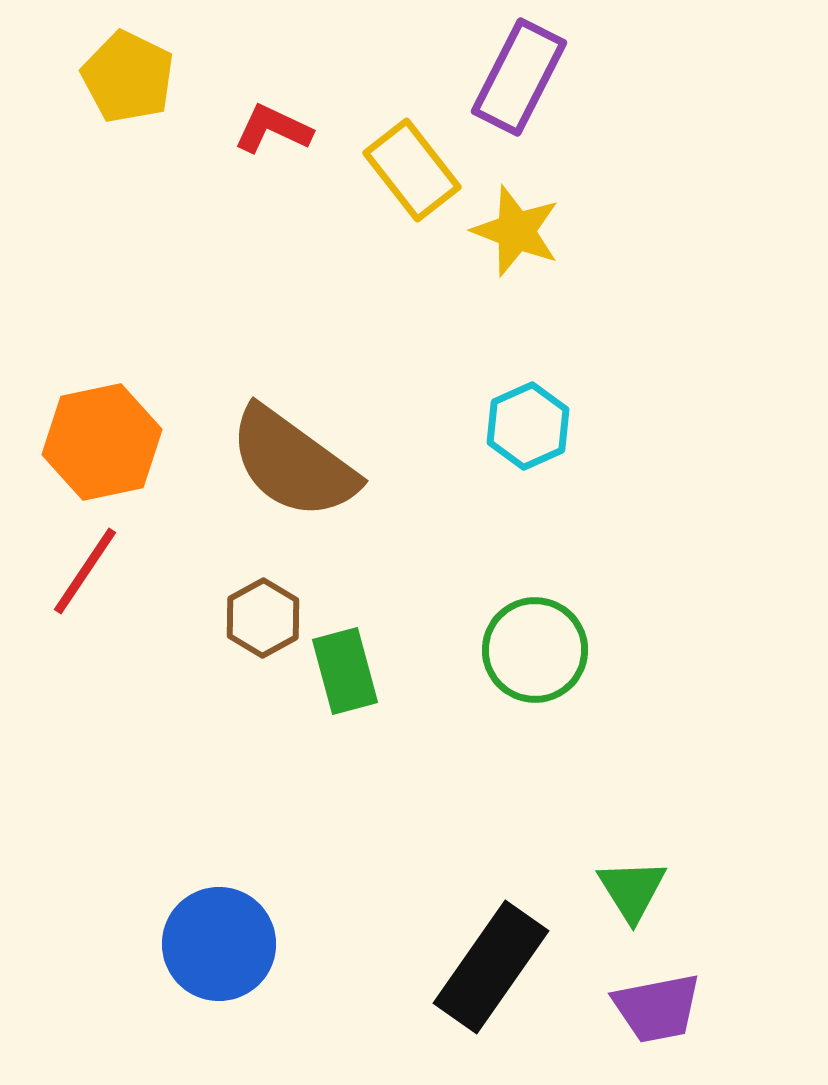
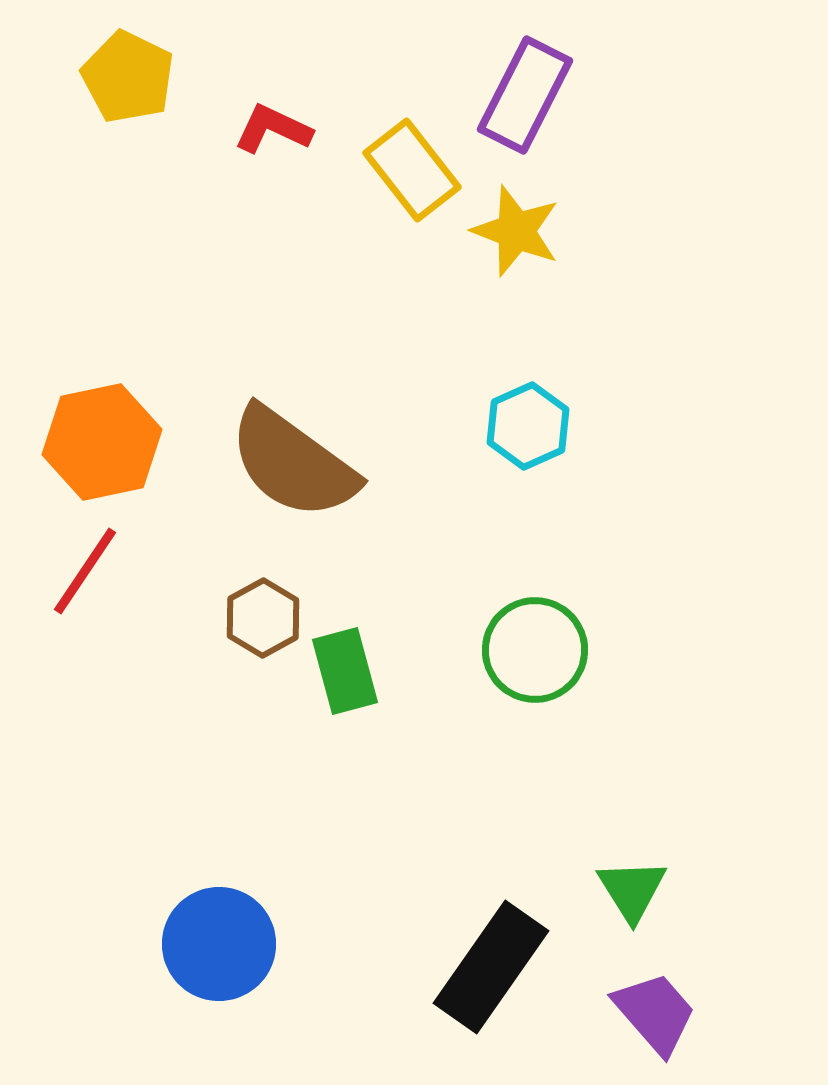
purple rectangle: moved 6 px right, 18 px down
purple trapezoid: moved 2 px left, 5 px down; rotated 120 degrees counterclockwise
